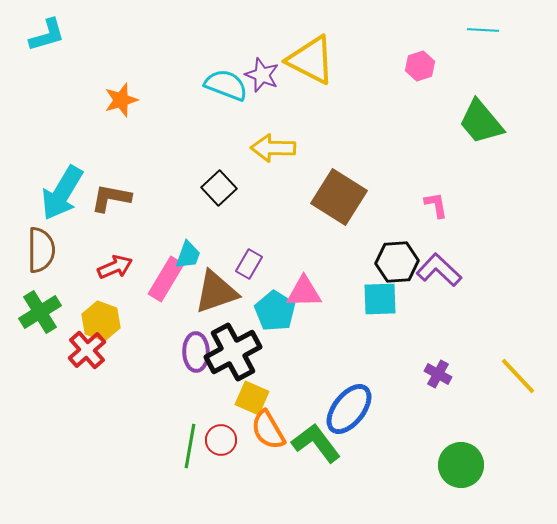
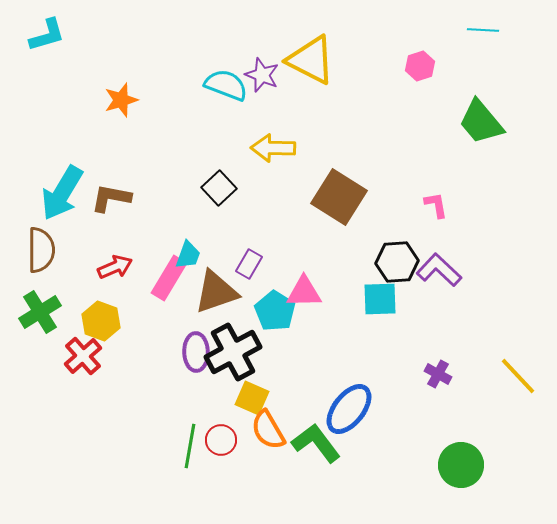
pink rectangle: moved 3 px right, 1 px up
red cross: moved 4 px left, 6 px down
